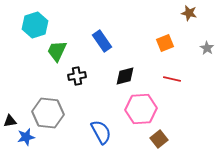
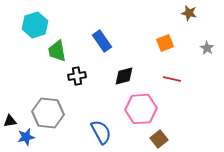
green trapezoid: rotated 35 degrees counterclockwise
black diamond: moved 1 px left
